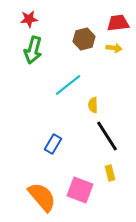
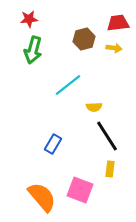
yellow semicircle: moved 1 px right, 2 px down; rotated 91 degrees counterclockwise
yellow rectangle: moved 4 px up; rotated 21 degrees clockwise
